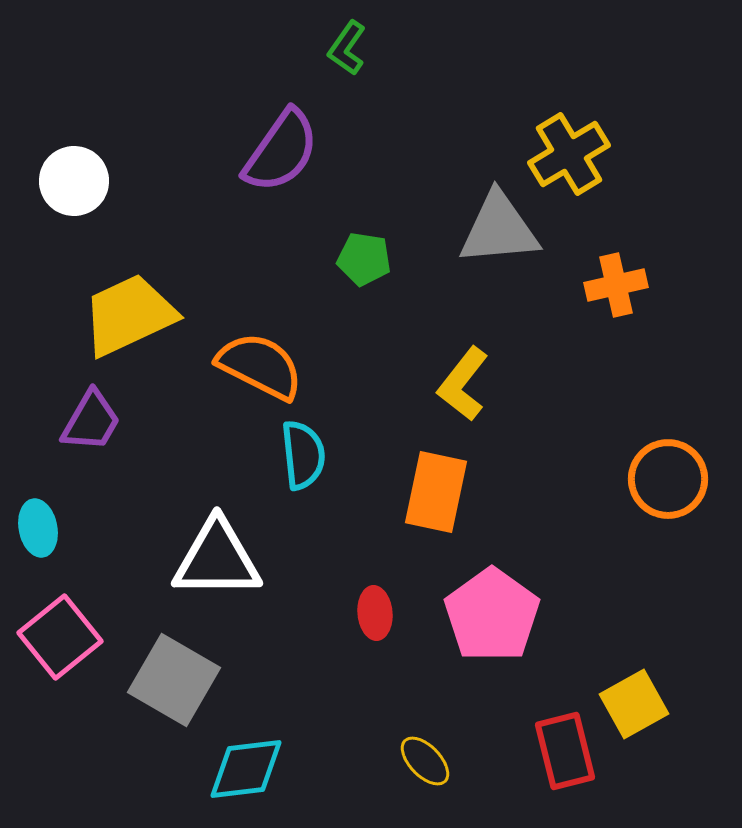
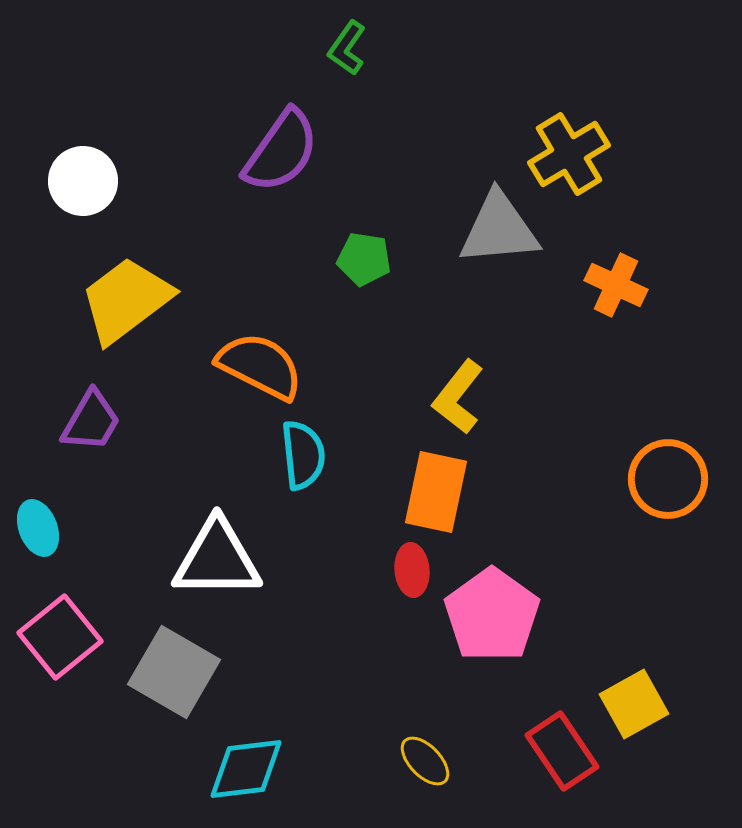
white circle: moved 9 px right
orange cross: rotated 38 degrees clockwise
yellow trapezoid: moved 3 px left, 15 px up; rotated 12 degrees counterclockwise
yellow L-shape: moved 5 px left, 13 px down
cyan ellipse: rotated 10 degrees counterclockwise
red ellipse: moved 37 px right, 43 px up
gray square: moved 8 px up
red rectangle: moved 3 px left; rotated 20 degrees counterclockwise
